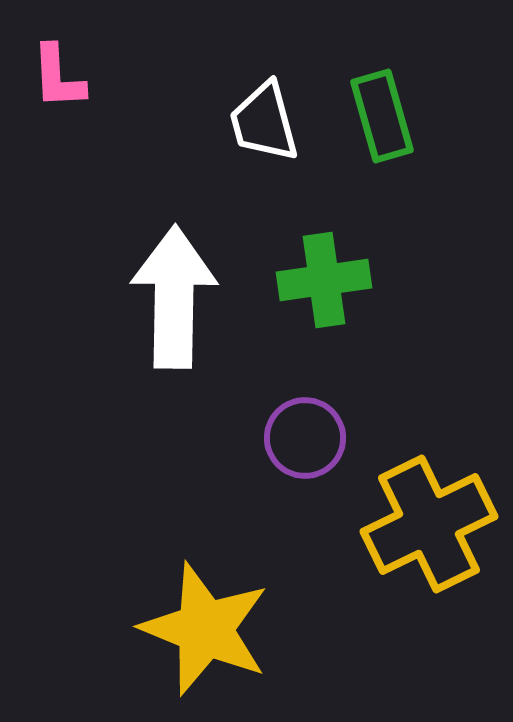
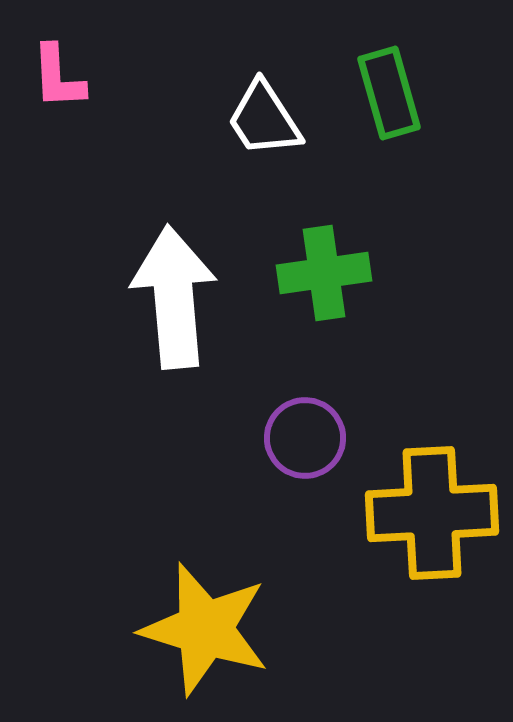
green rectangle: moved 7 px right, 23 px up
white trapezoid: moved 3 px up; rotated 18 degrees counterclockwise
green cross: moved 7 px up
white arrow: rotated 6 degrees counterclockwise
yellow cross: moved 3 px right, 11 px up; rotated 23 degrees clockwise
yellow star: rotated 5 degrees counterclockwise
